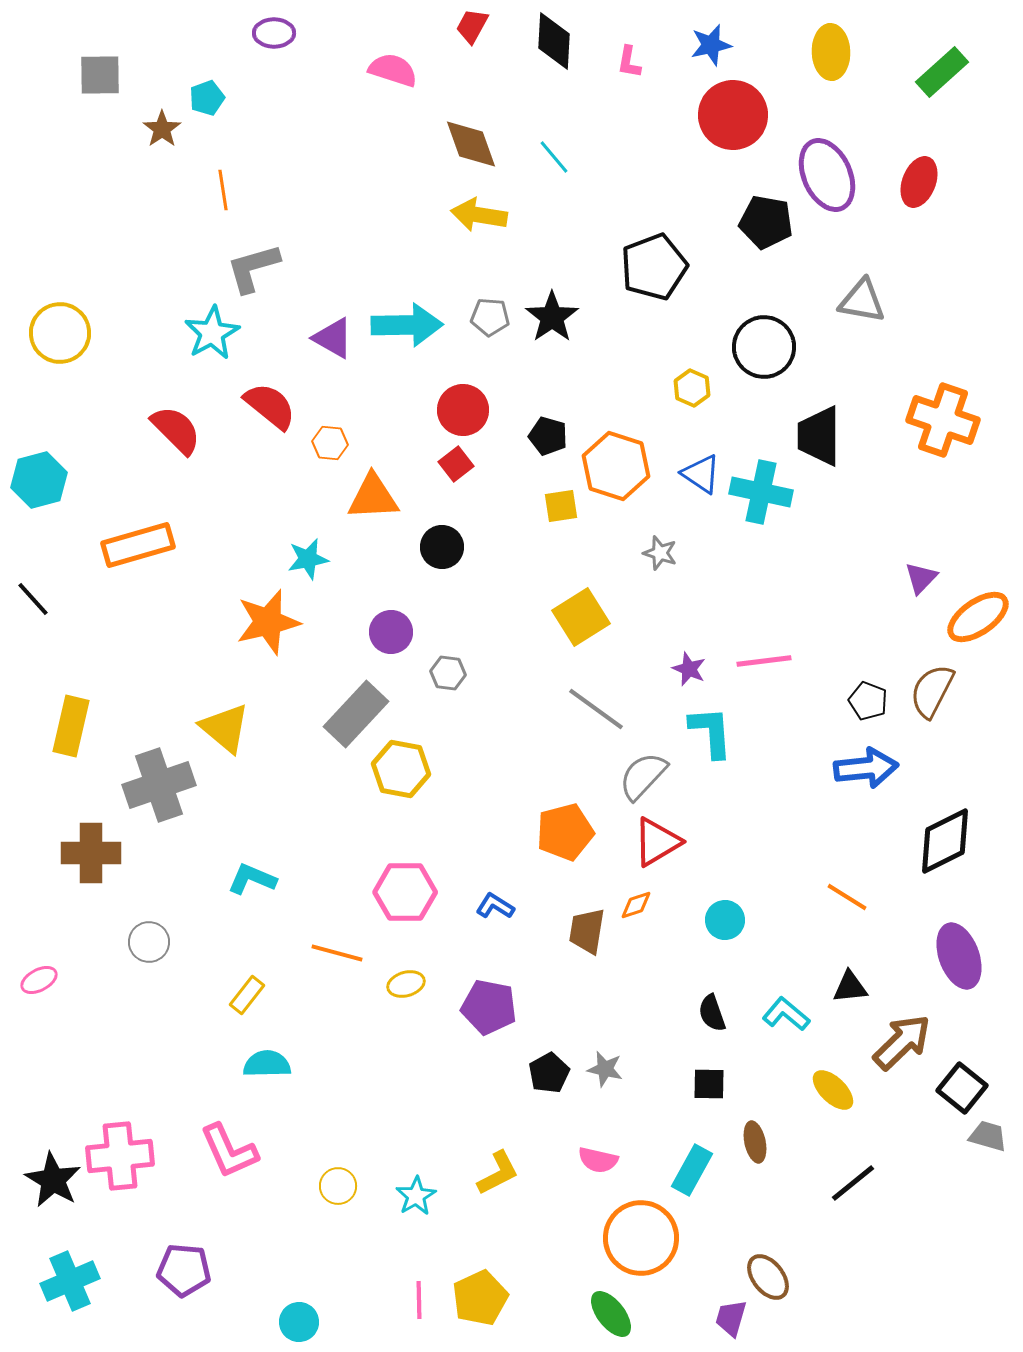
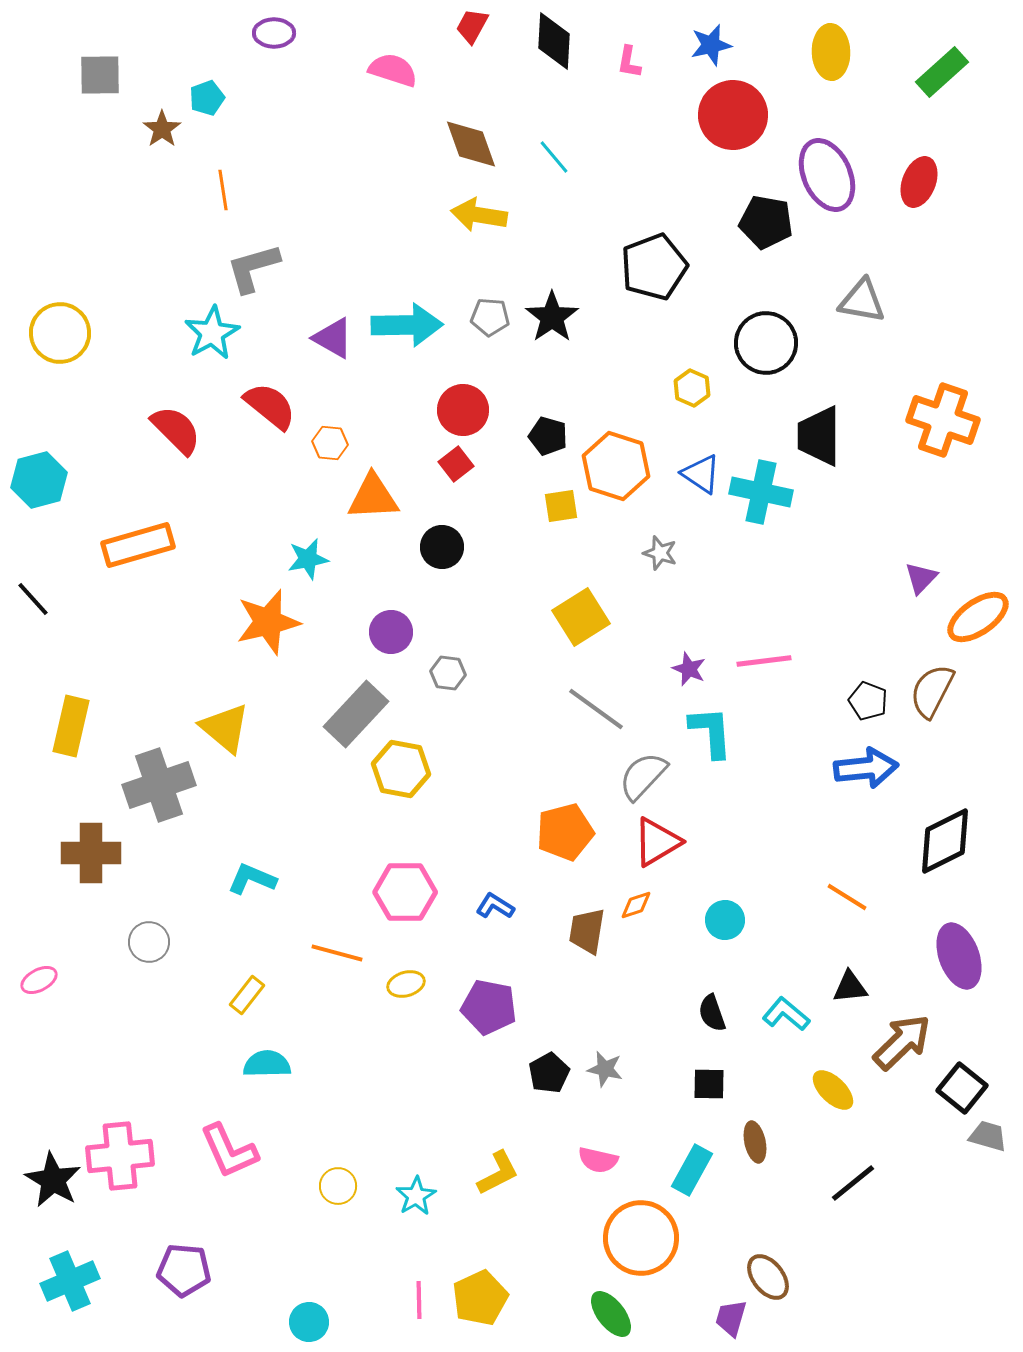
black circle at (764, 347): moved 2 px right, 4 px up
cyan circle at (299, 1322): moved 10 px right
